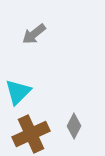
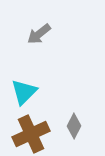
gray arrow: moved 5 px right
cyan triangle: moved 6 px right
